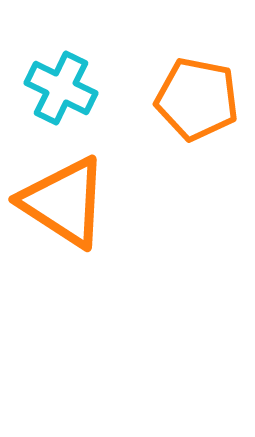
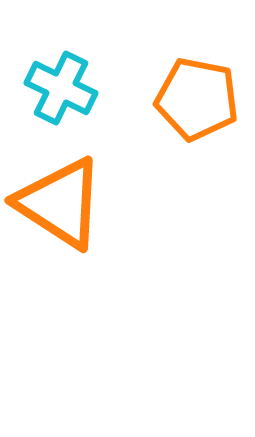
orange triangle: moved 4 px left, 1 px down
